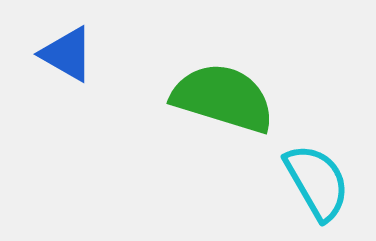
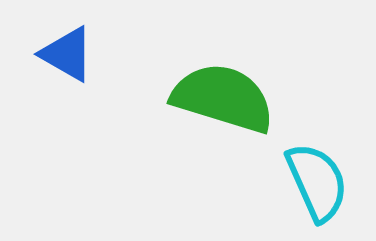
cyan semicircle: rotated 6 degrees clockwise
